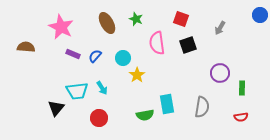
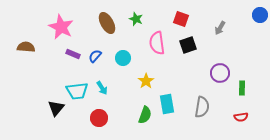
yellow star: moved 9 px right, 6 px down
green semicircle: rotated 60 degrees counterclockwise
